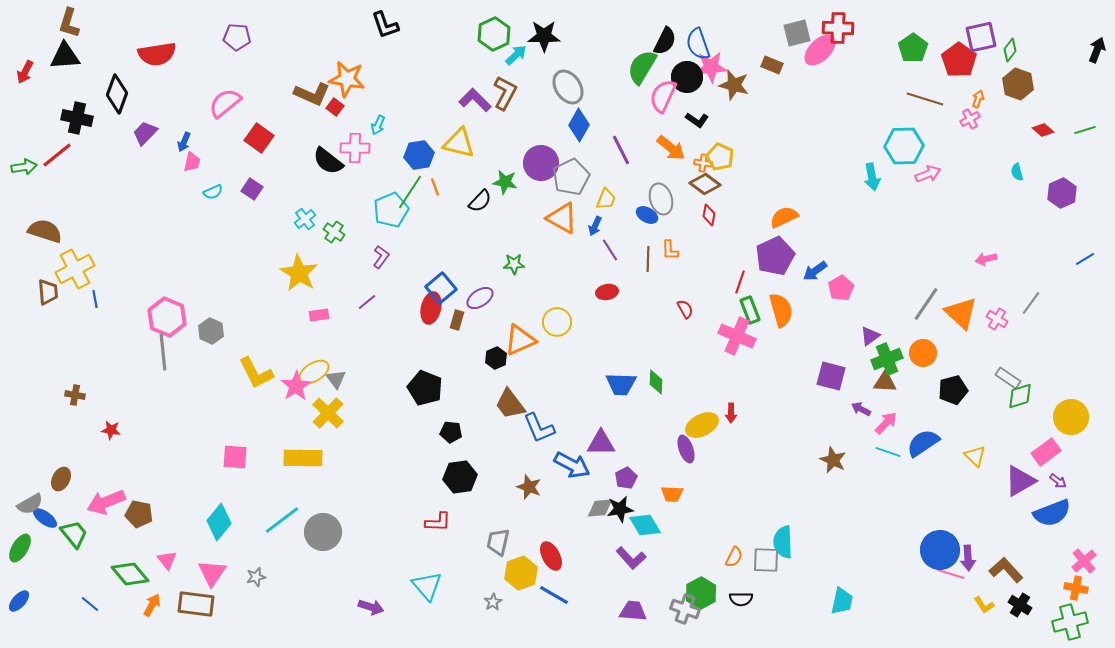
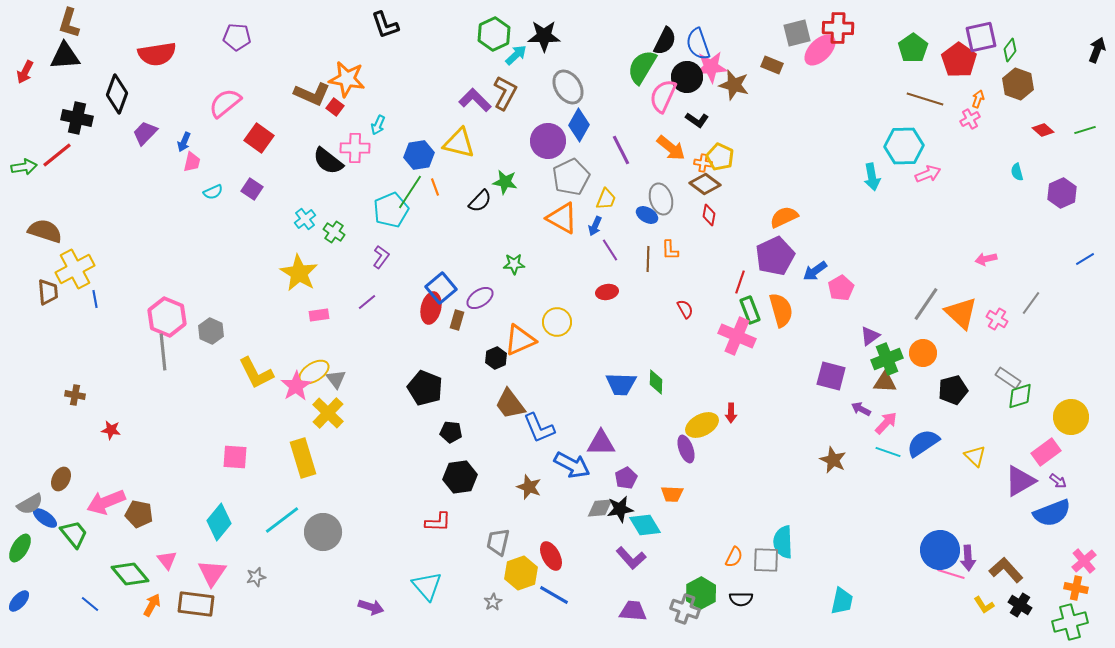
purple circle at (541, 163): moved 7 px right, 22 px up
yellow rectangle at (303, 458): rotated 72 degrees clockwise
